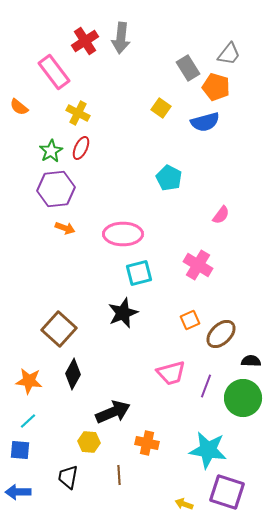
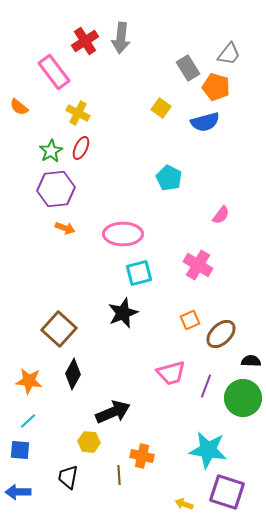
orange cross: moved 5 px left, 13 px down
